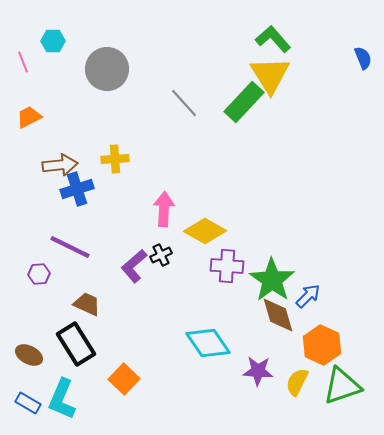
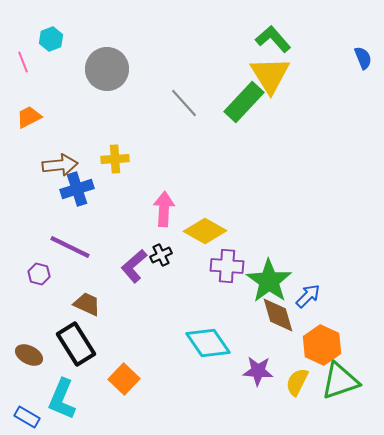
cyan hexagon: moved 2 px left, 2 px up; rotated 20 degrees counterclockwise
purple hexagon: rotated 20 degrees clockwise
green star: moved 3 px left, 1 px down
green triangle: moved 2 px left, 5 px up
blue rectangle: moved 1 px left, 14 px down
